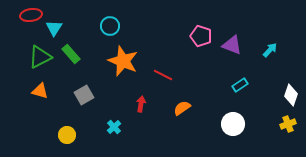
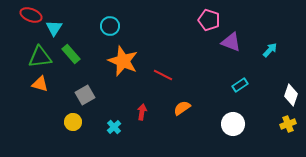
red ellipse: rotated 30 degrees clockwise
pink pentagon: moved 8 px right, 16 px up
purple triangle: moved 1 px left, 3 px up
green triangle: rotated 20 degrees clockwise
orange triangle: moved 7 px up
gray square: moved 1 px right
red arrow: moved 1 px right, 8 px down
yellow circle: moved 6 px right, 13 px up
